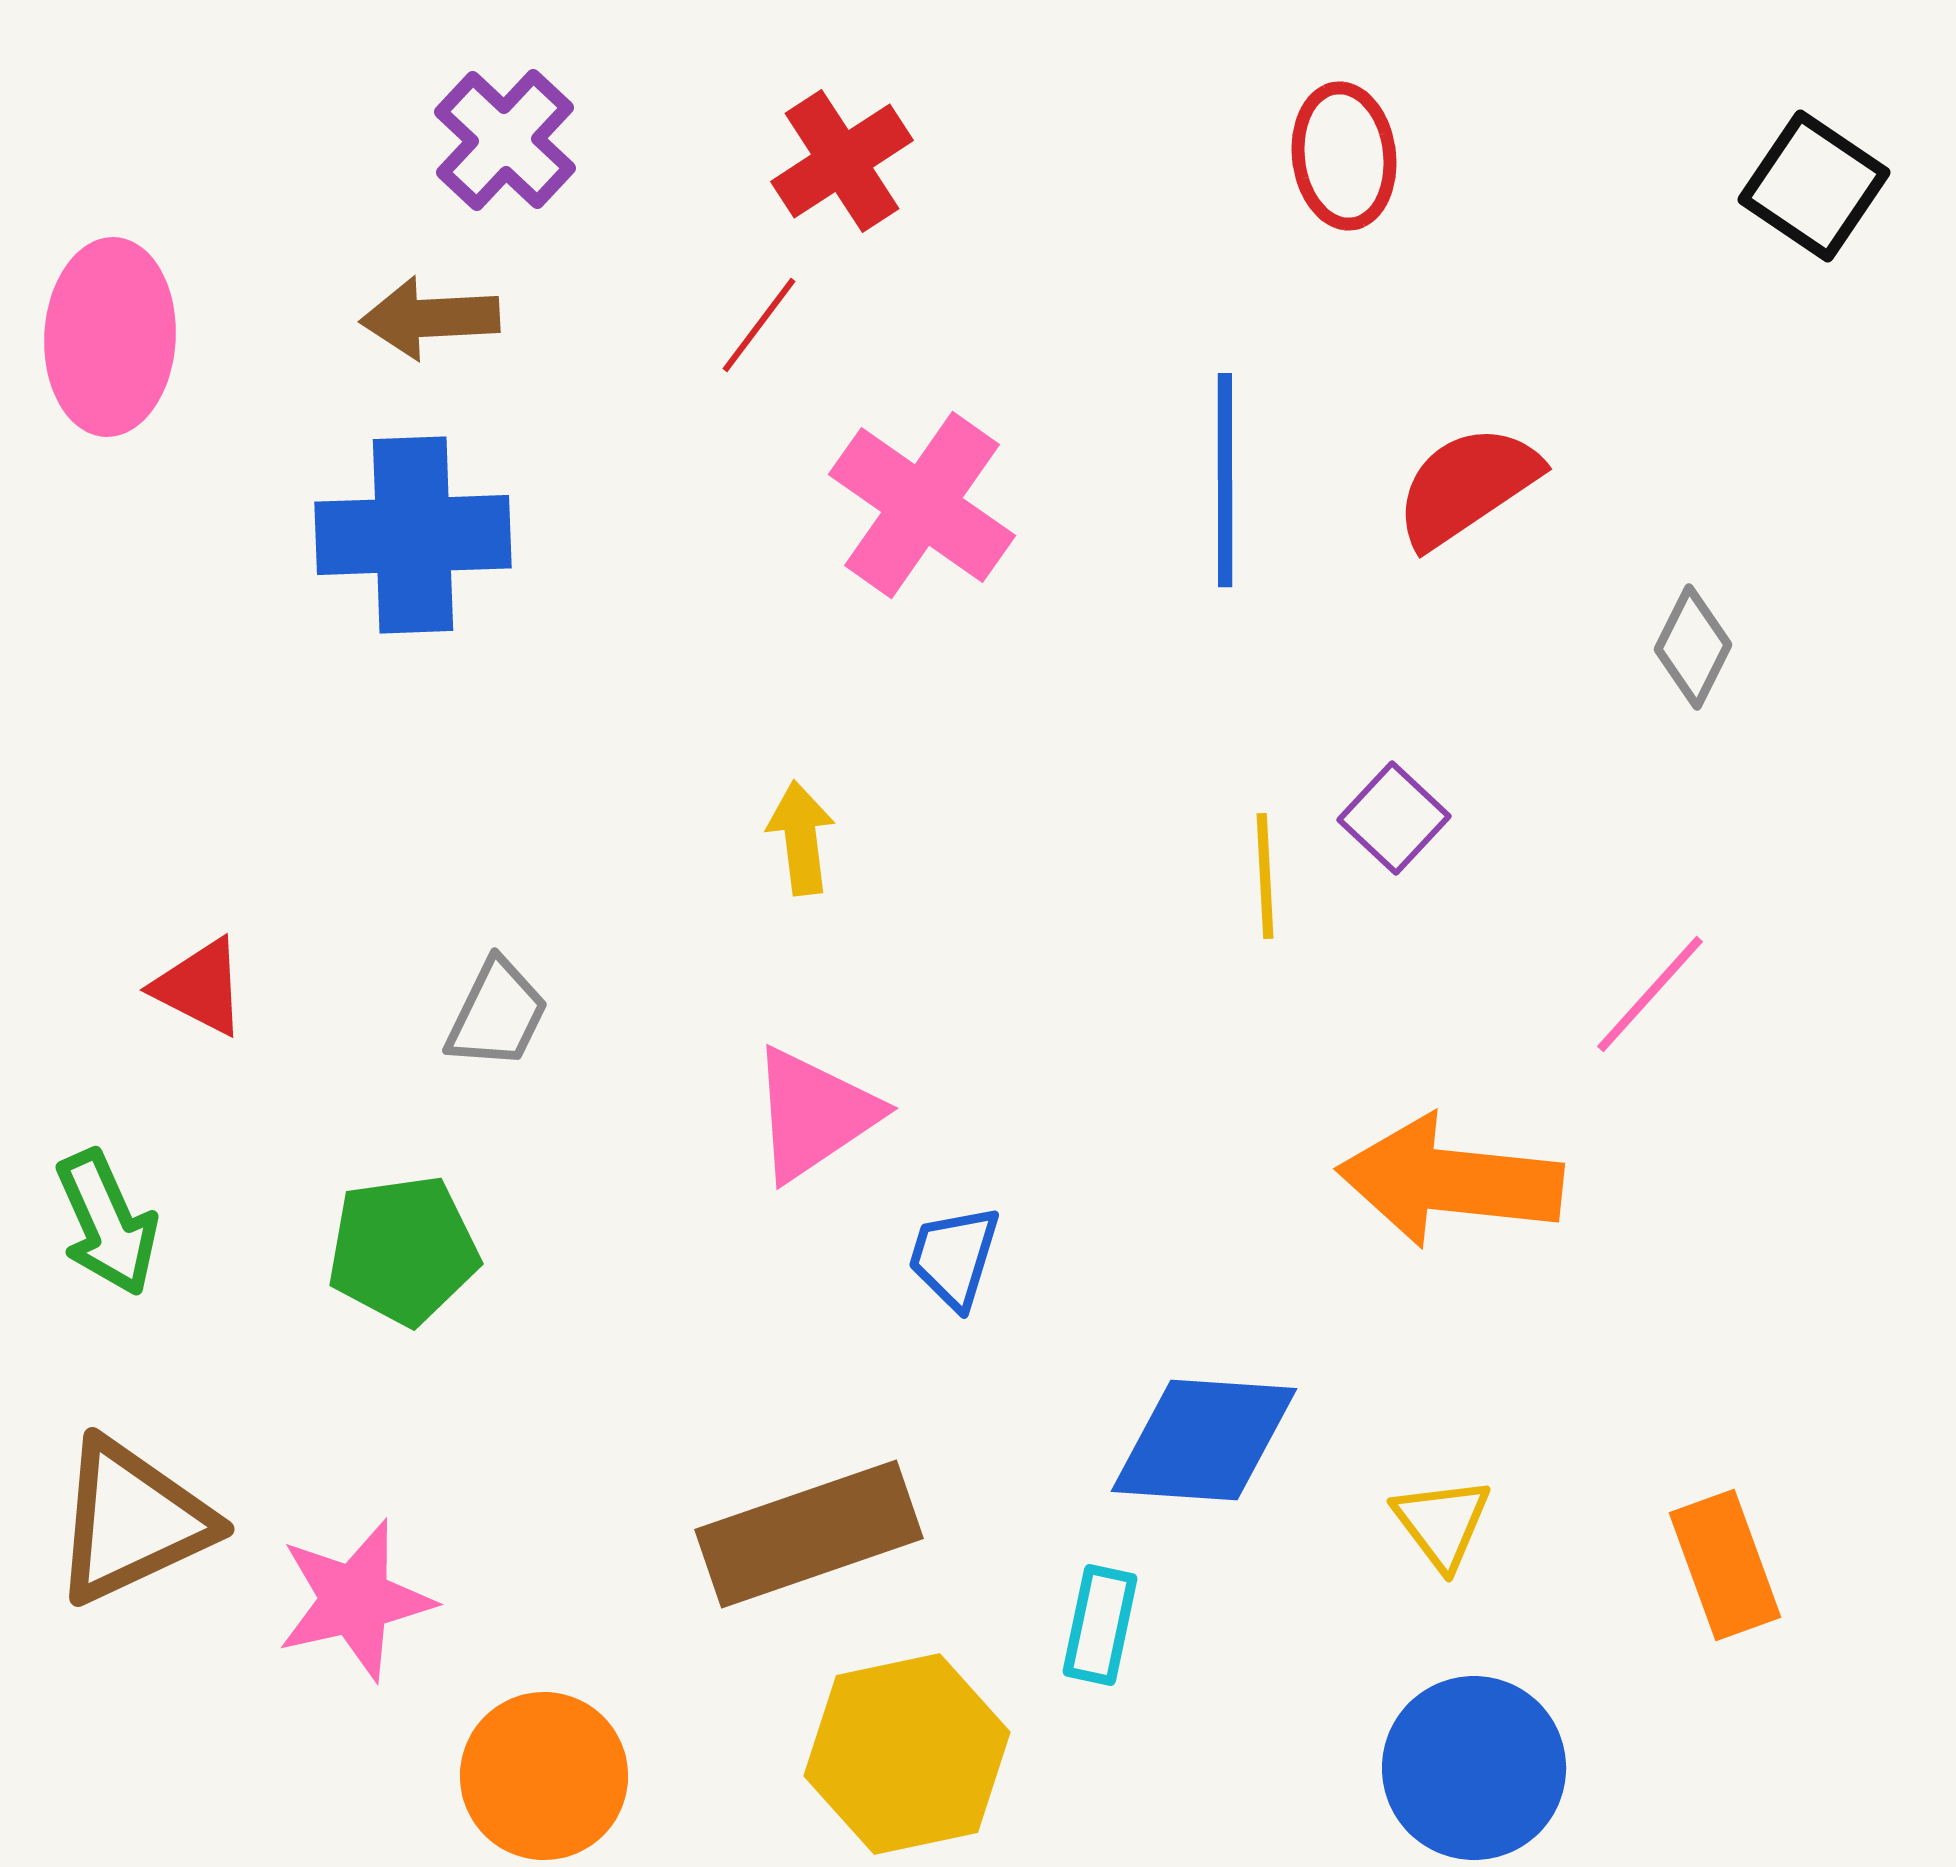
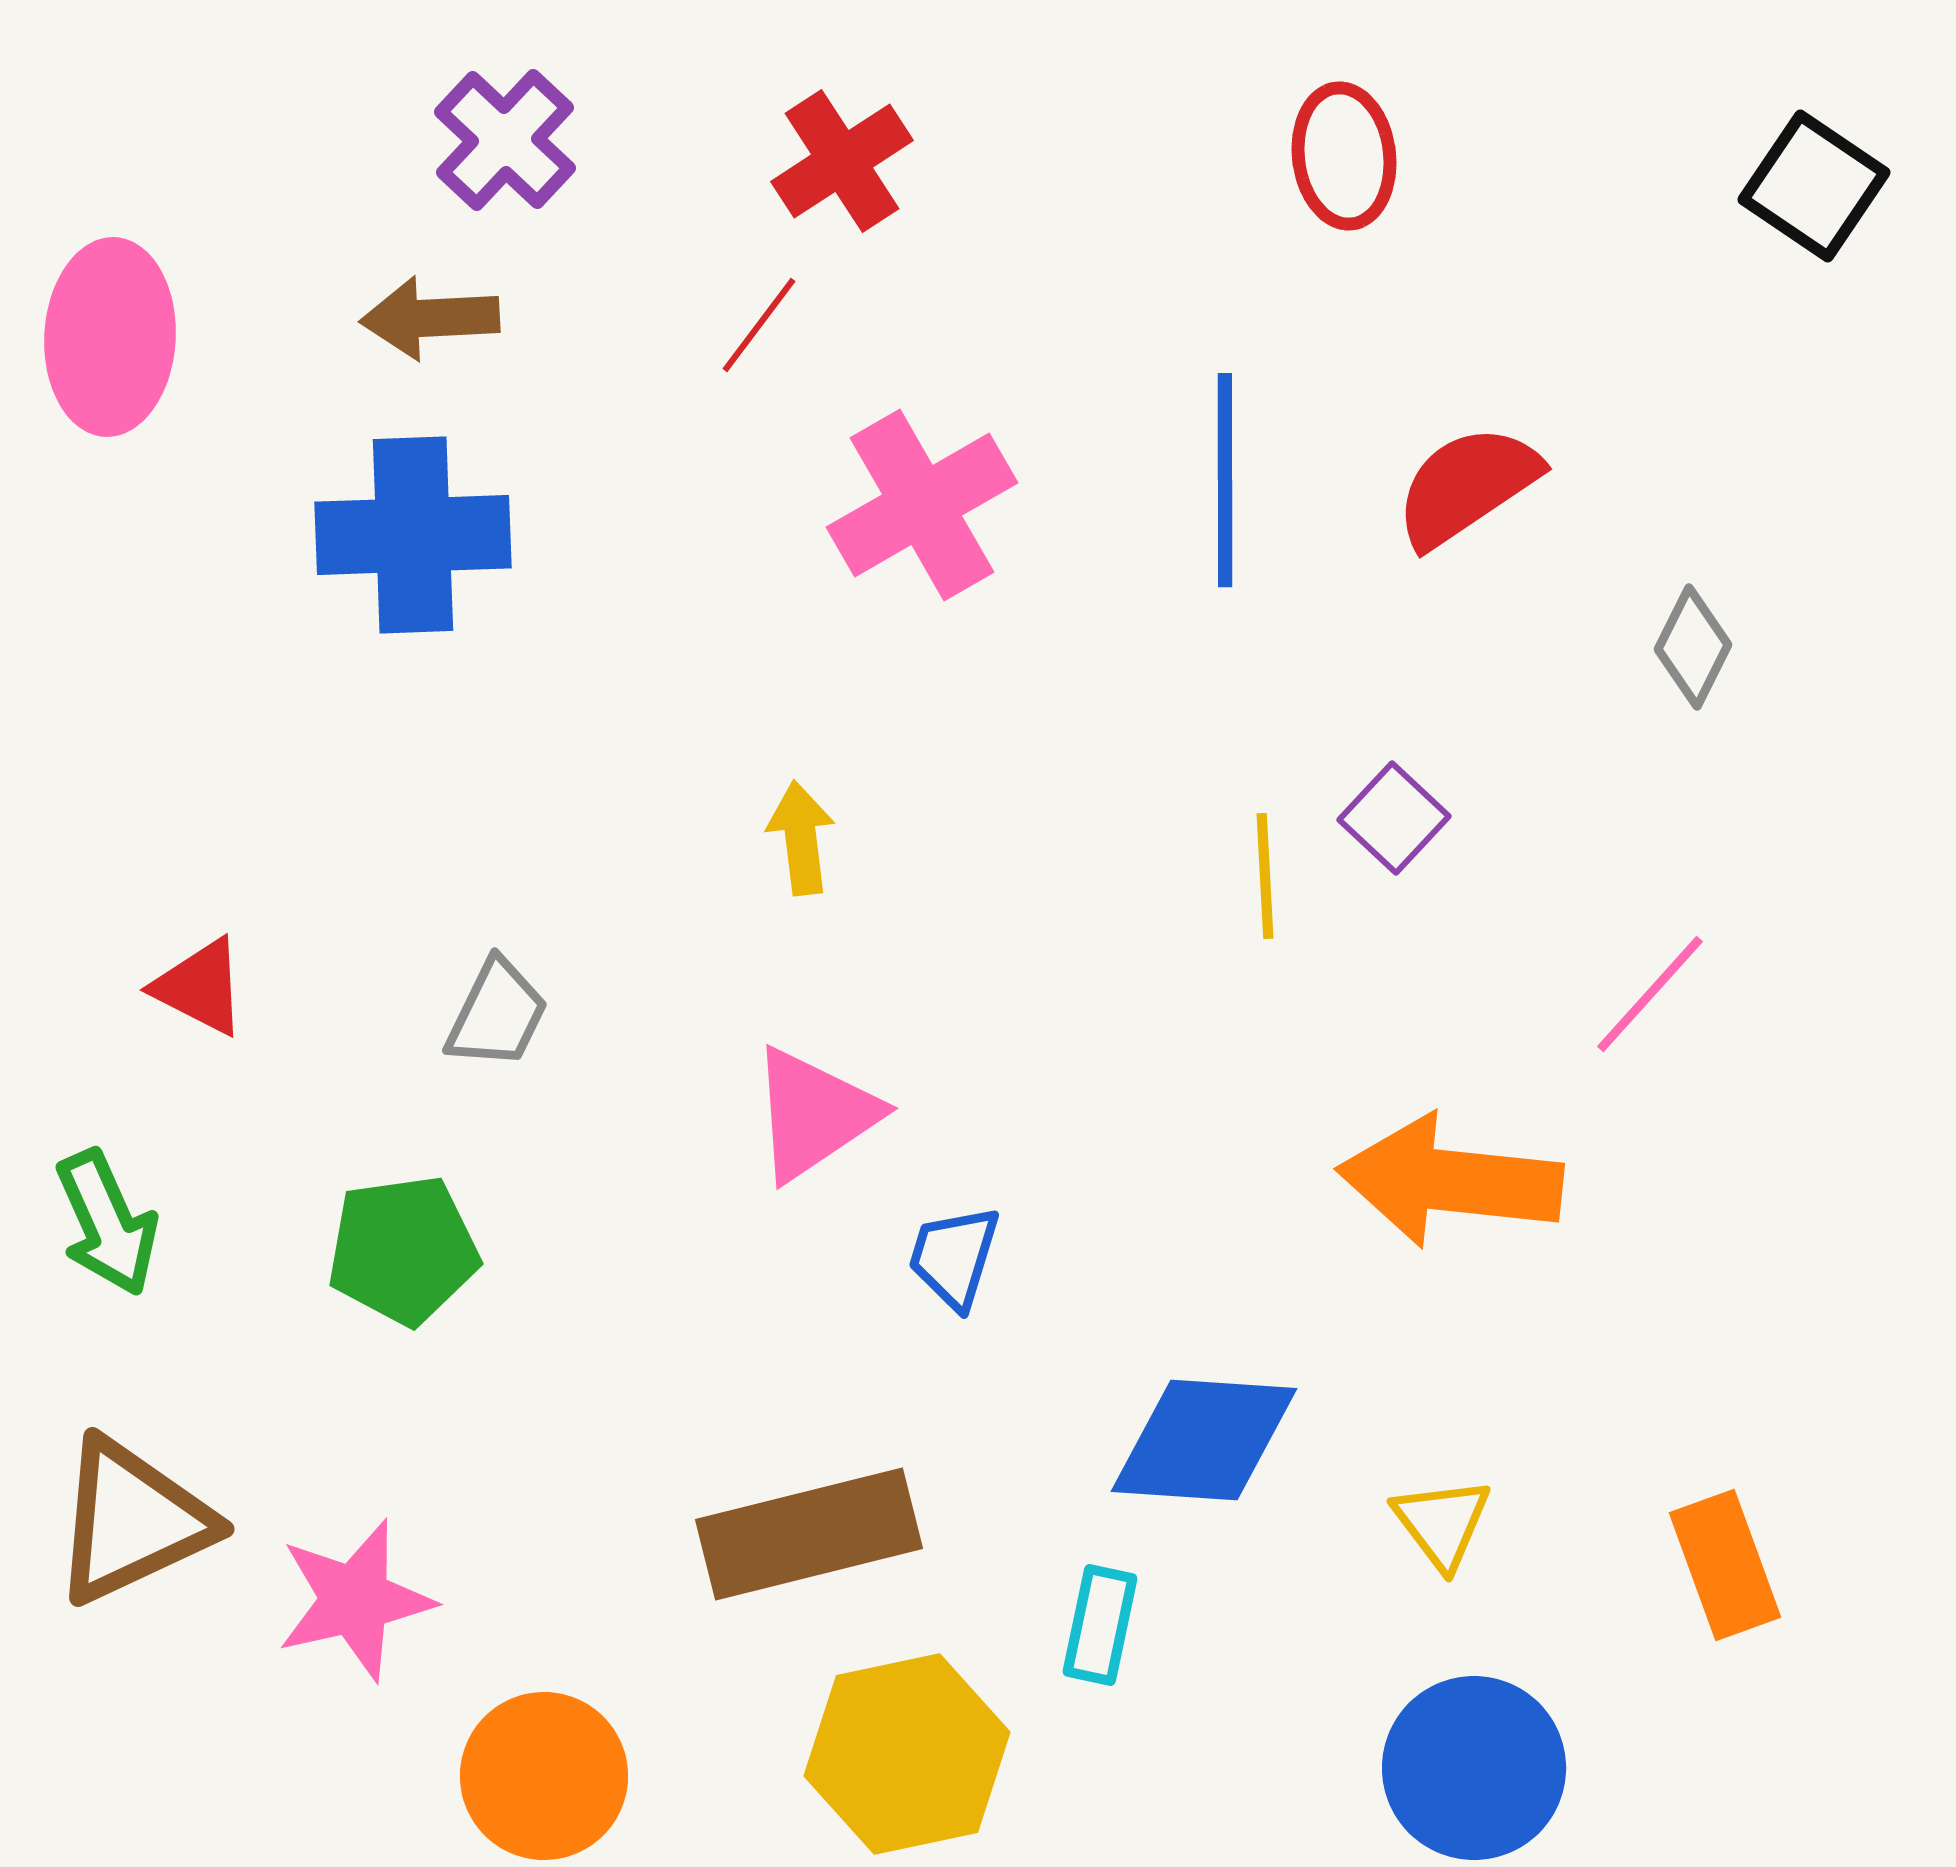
pink cross: rotated 25 degrees clockwise
brown rectangle: rotated 5 degrees clockwise
